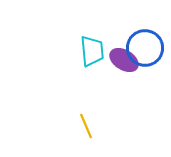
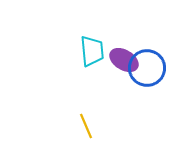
blue circle: moved 2 px right, 20 px down
